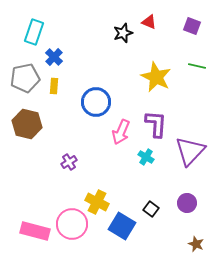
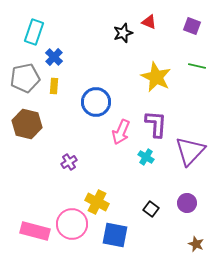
blue square: moved 7 px left, 9 px down; rotated 20 degrees counterclockwise
